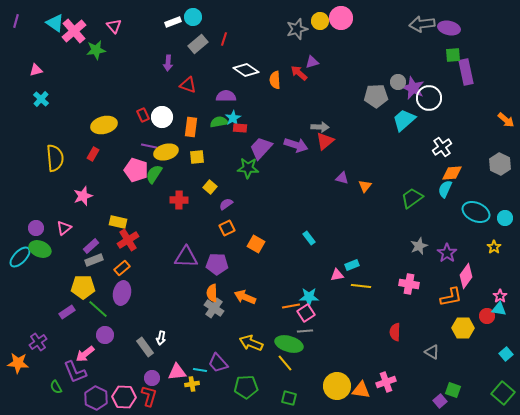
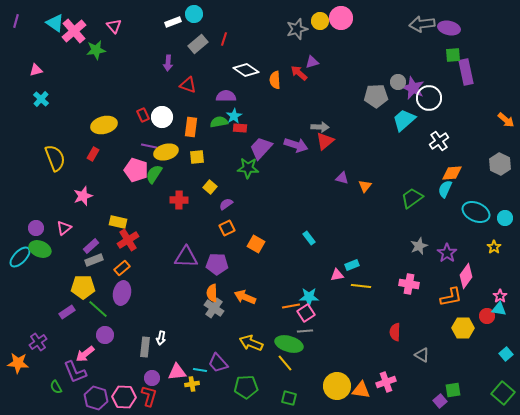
cyan circle at (193, 17): moved 1 px right, 3 px up
cyan star at (233, 118): moved 1 px right, 2 px up
white cross at (442, 147): moved 3 px left, 6 px up
yellow semicircle at (55, 158): rotated 16 degrees counterclockwise
gray rectangle at (145, 347): rotated 42 degrees clockwise
gray triangle at (432, 352): moved 10 px left, 3 px down
green square at (453, 390): rotated 28 degrees counterclockwise
purple hexagon at (96, 398): rotated 10 degrees counterclockwise
